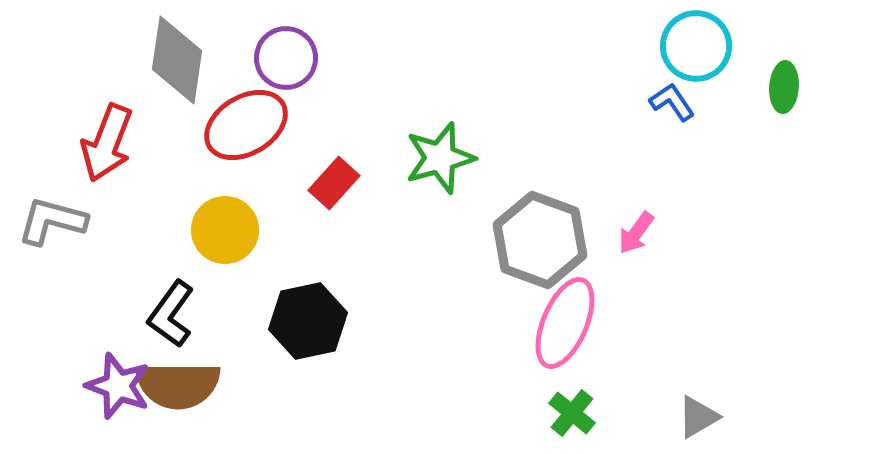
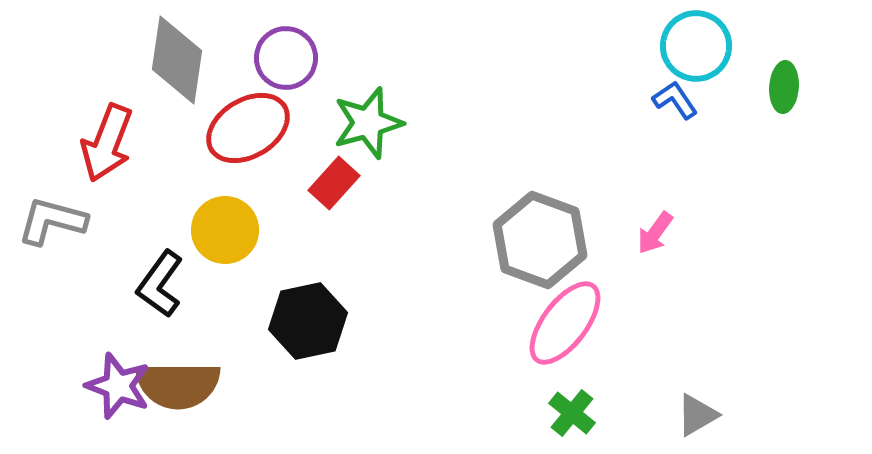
blue L-shape: moved 3 px right, 2 px up
red ellipse: moved 2 px right, 3 px down
green star: moved 72 px left, 35 px up
pink arrow: moved 19 px right
black L-shape: moved 11 px left, 30 px up
pink ellipse: rotated 14 degrees clockwise
gray triangle: moved 1 px left, 2 px up
